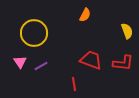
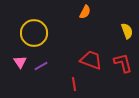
orange semicircle: moved 3 px up
red L-shape: rotated 110 degrees counterclockwise
